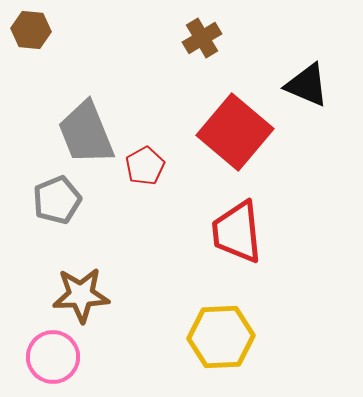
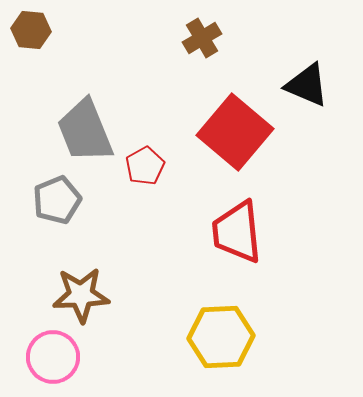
gray trapezoid: moved 1 px left, 2 px up
